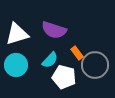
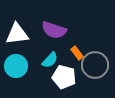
white triangle: rotated 10 degrees clockwise
cyan circle: moved 1 px down
